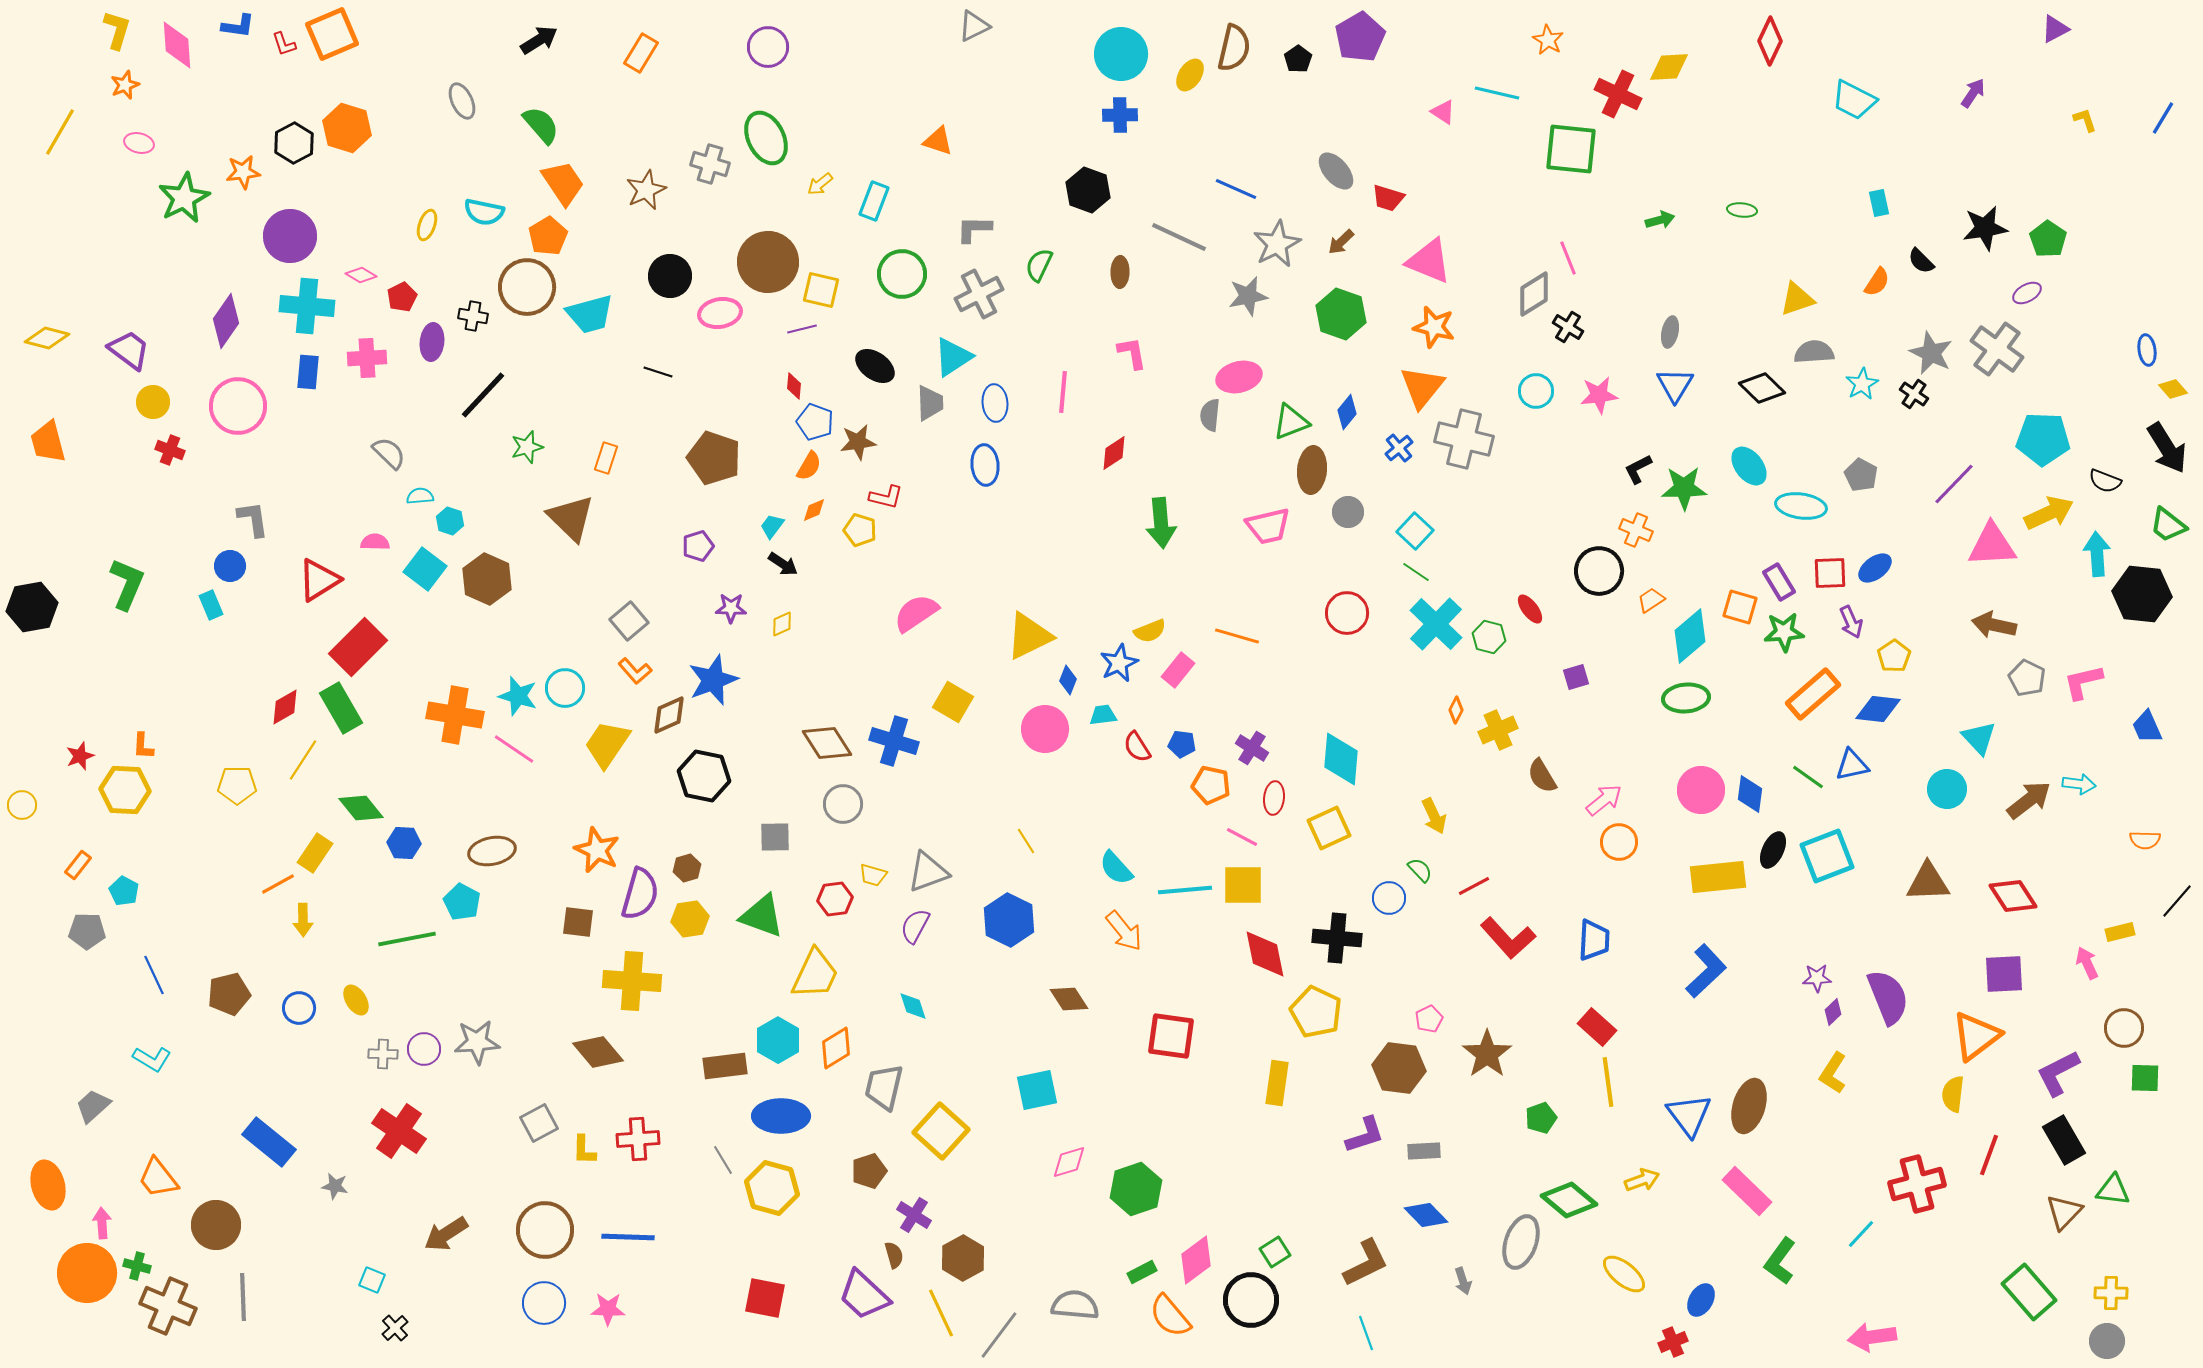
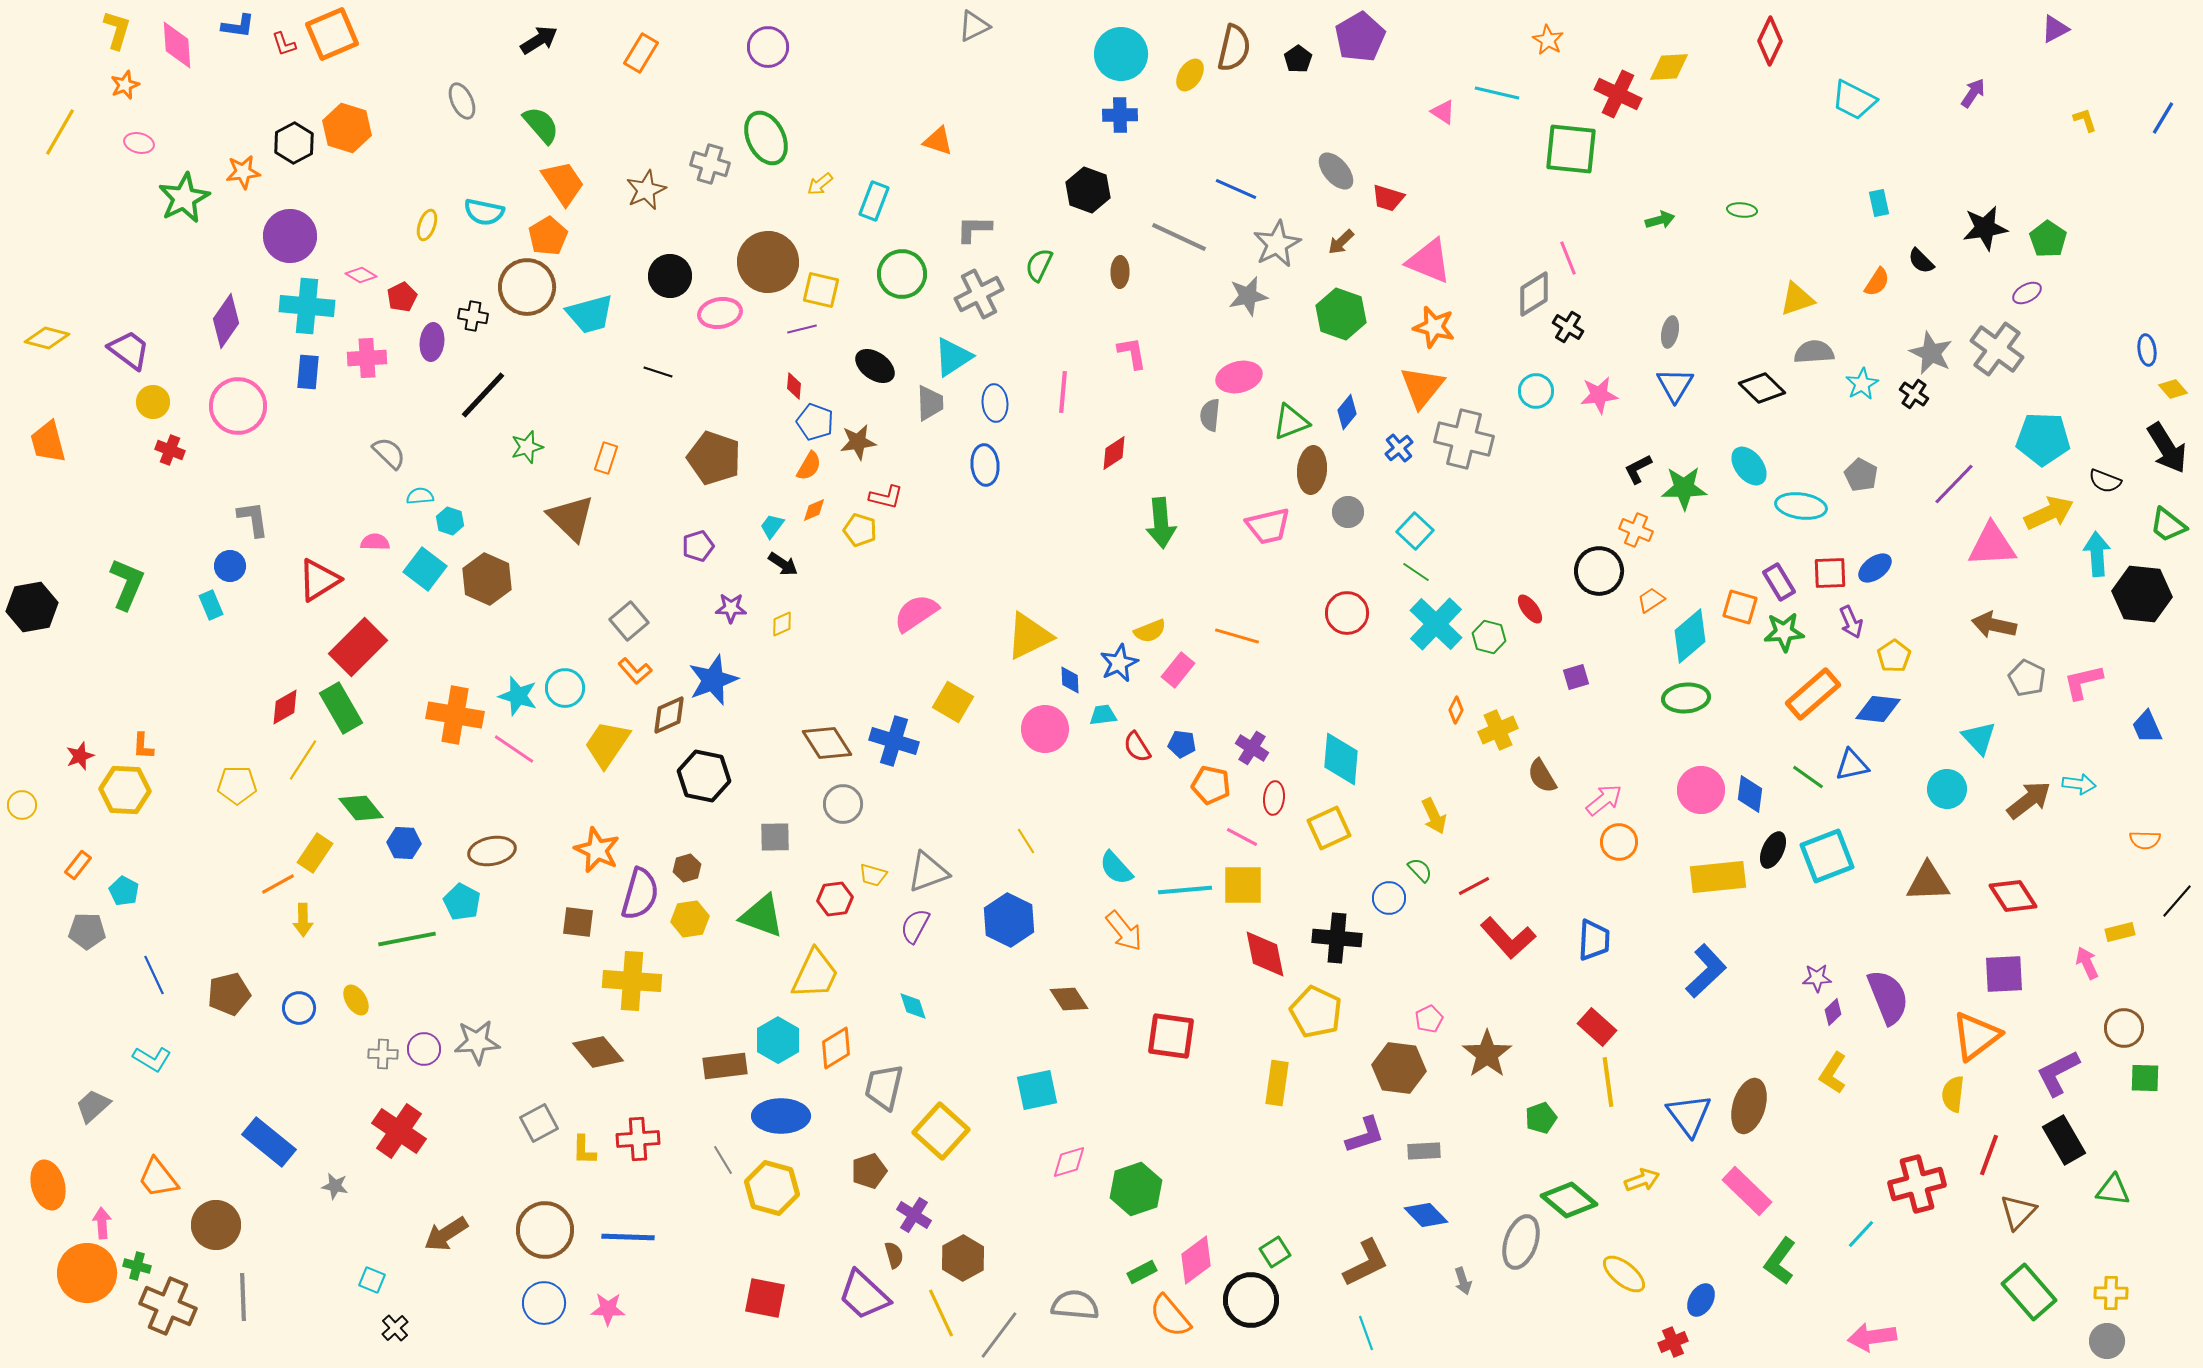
blue diamond at (1068, 680): moved 2 px right; rotated 24 degrees counterclockwise
brown triangle at (2064, 1212): moved 46 px left
